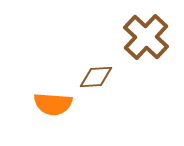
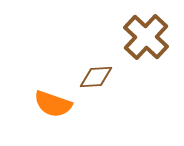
orange semicircle: rotated 15 degrees clockwise
